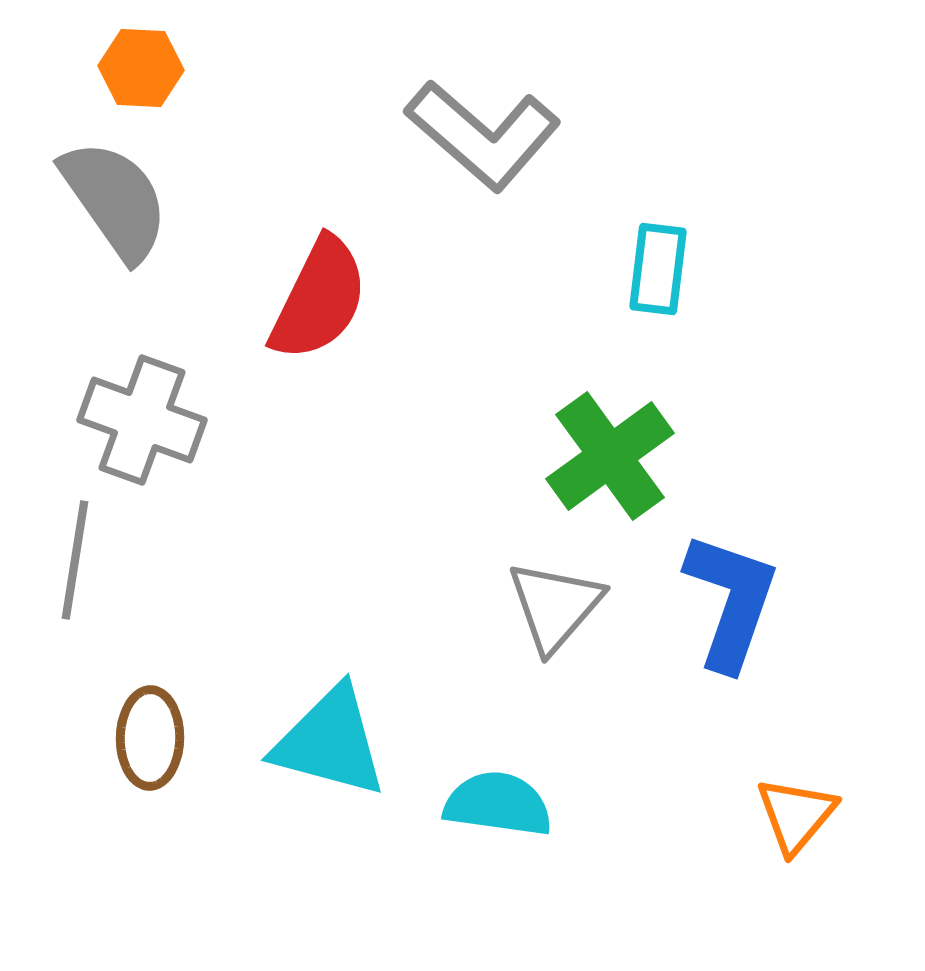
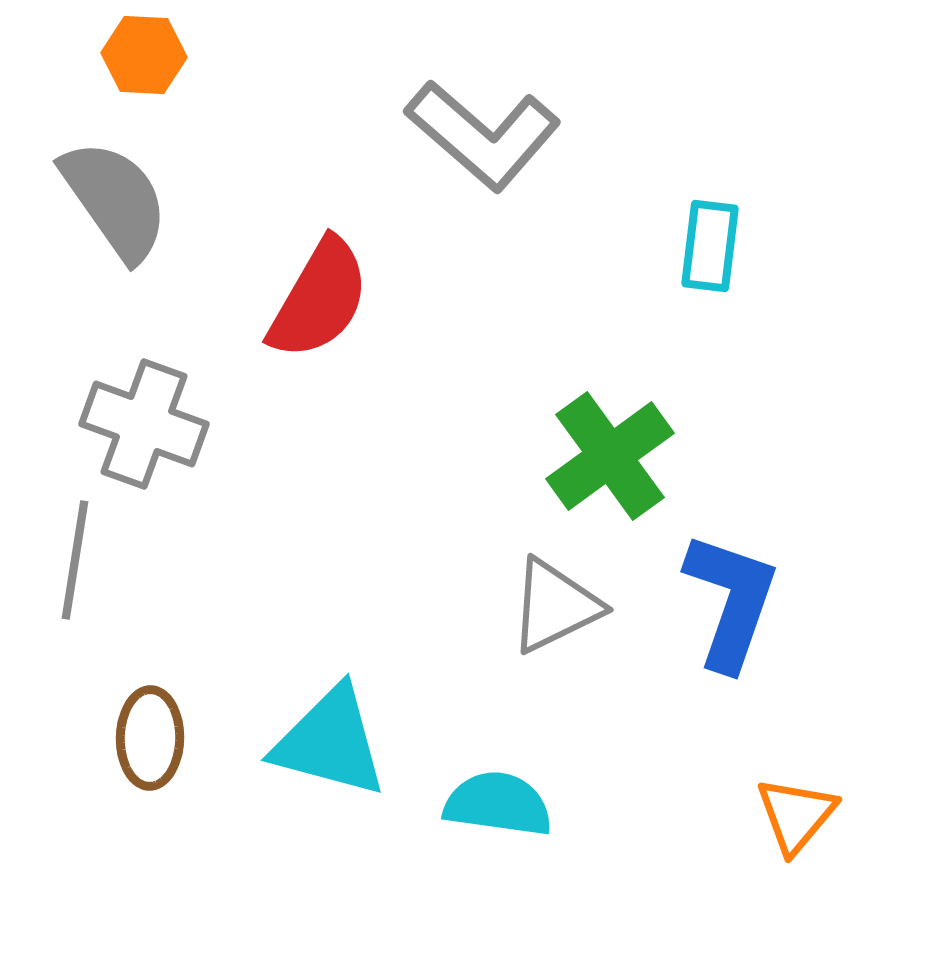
orange hexagon: moved 3 px right, 13 px up
cyan rectangle: moved 52 px right, 23 px up
red semicircle: rotated 4 degrees clockwise
gray cross: moved 2 px right, 4 px down
gray triangle: rotated 23 degrees clockwise
